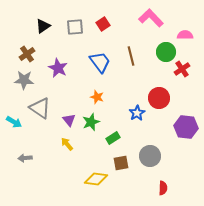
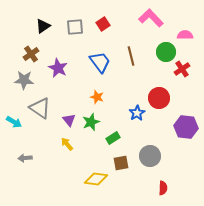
brown cross: moved 4 px right
